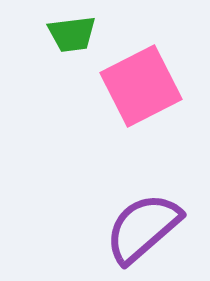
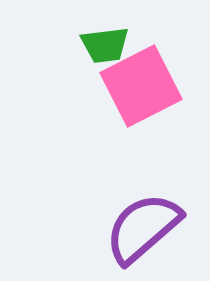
green trapezoid: moved 33 px right, 11 px down
